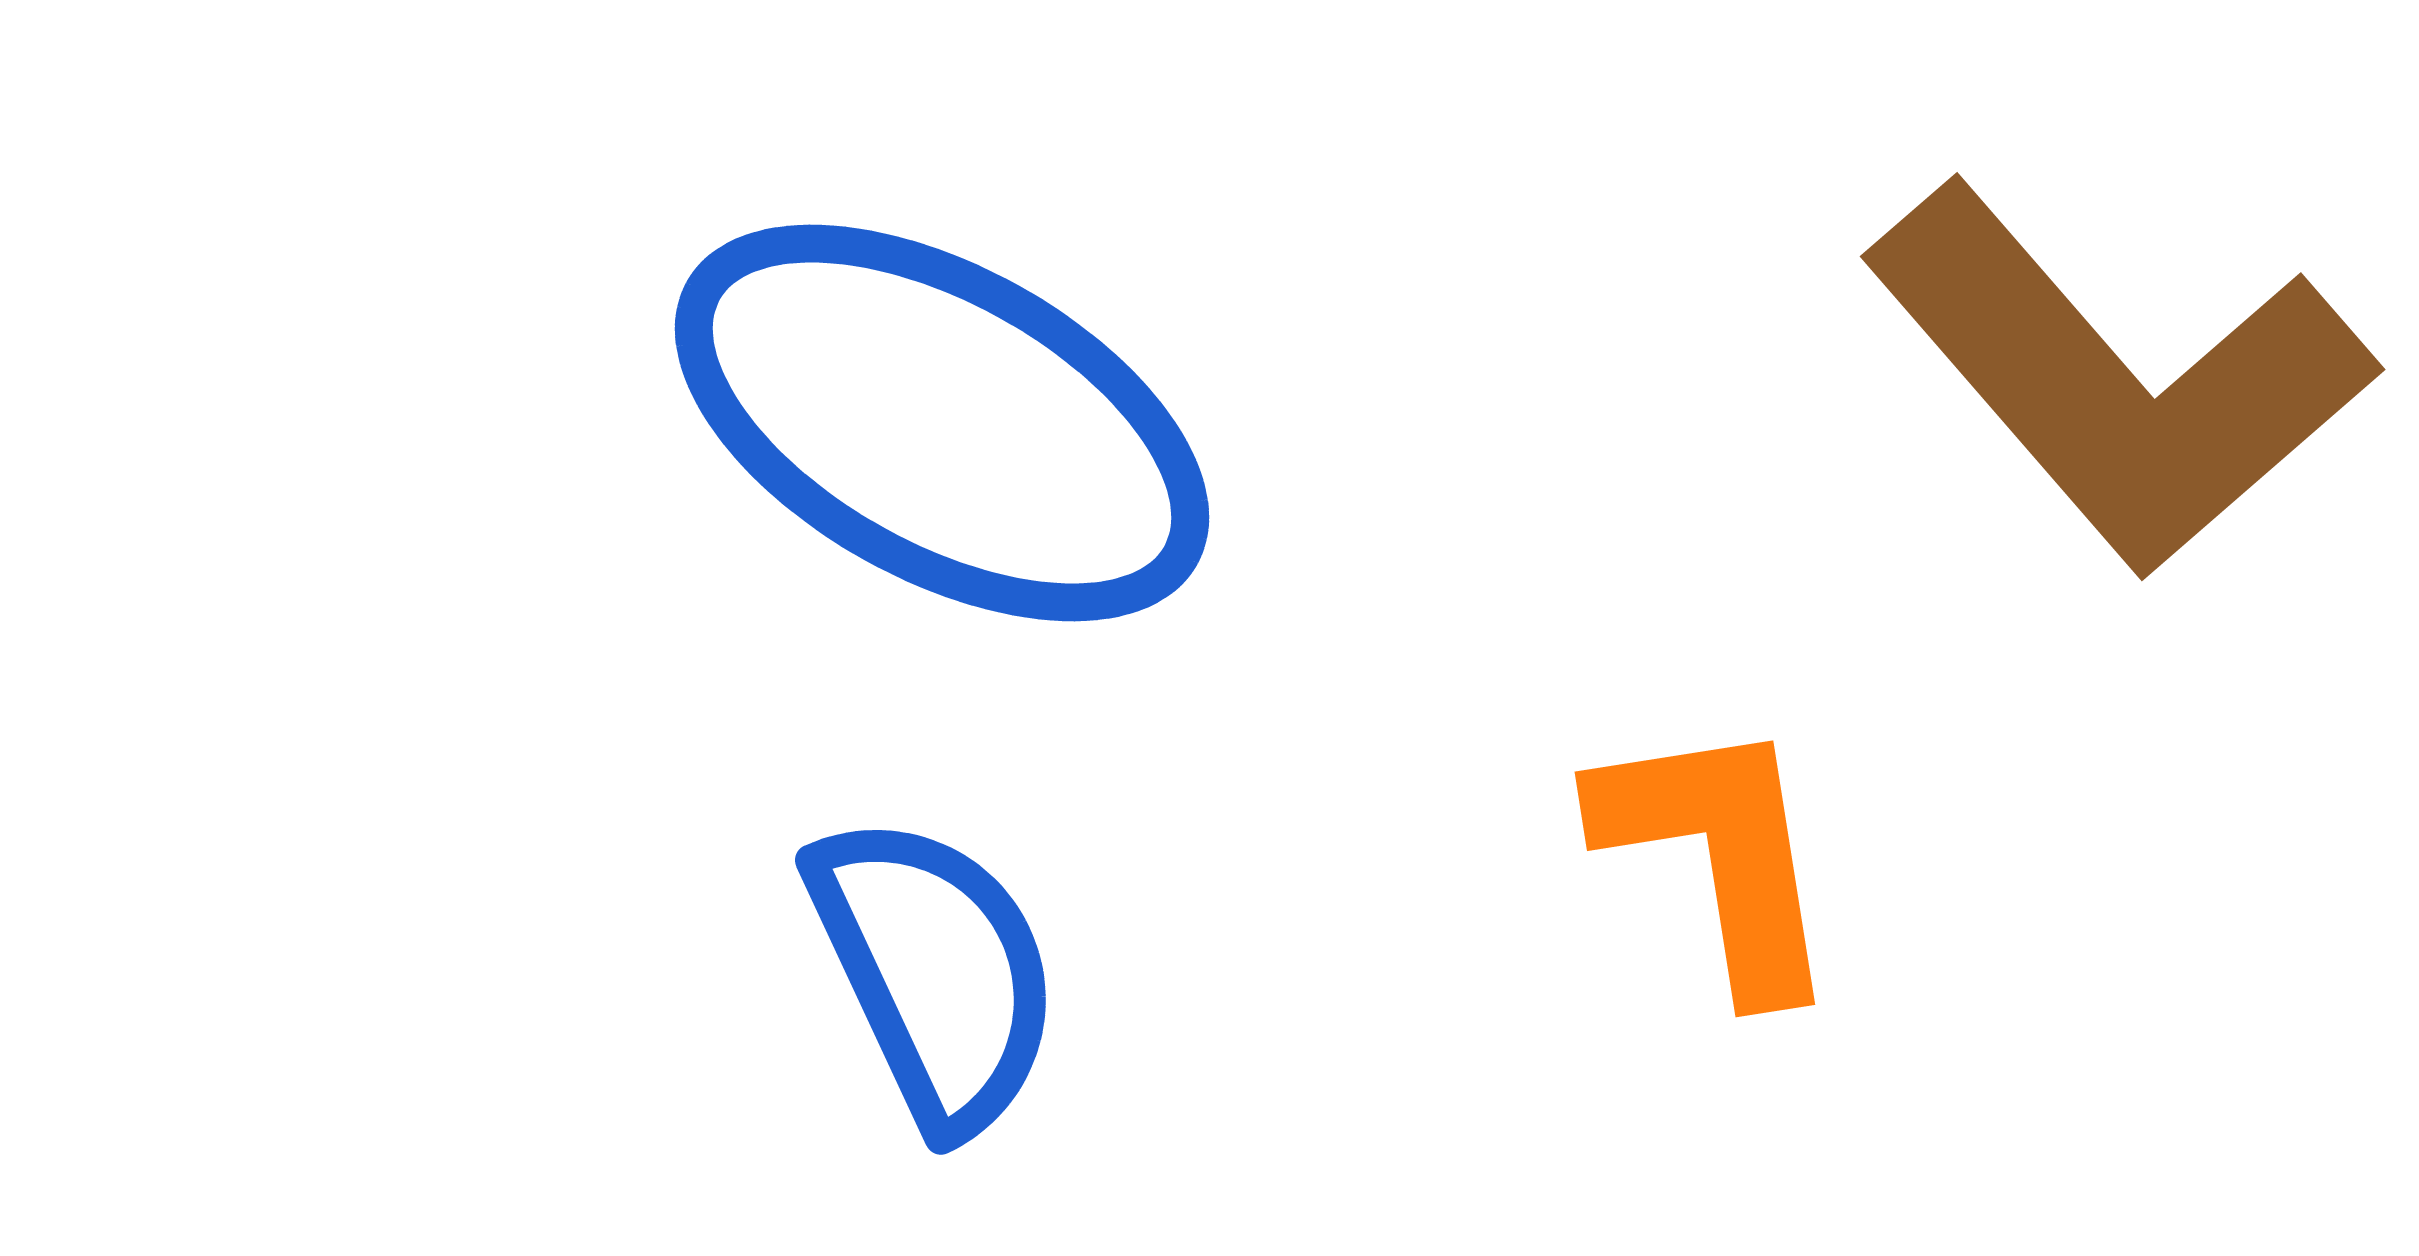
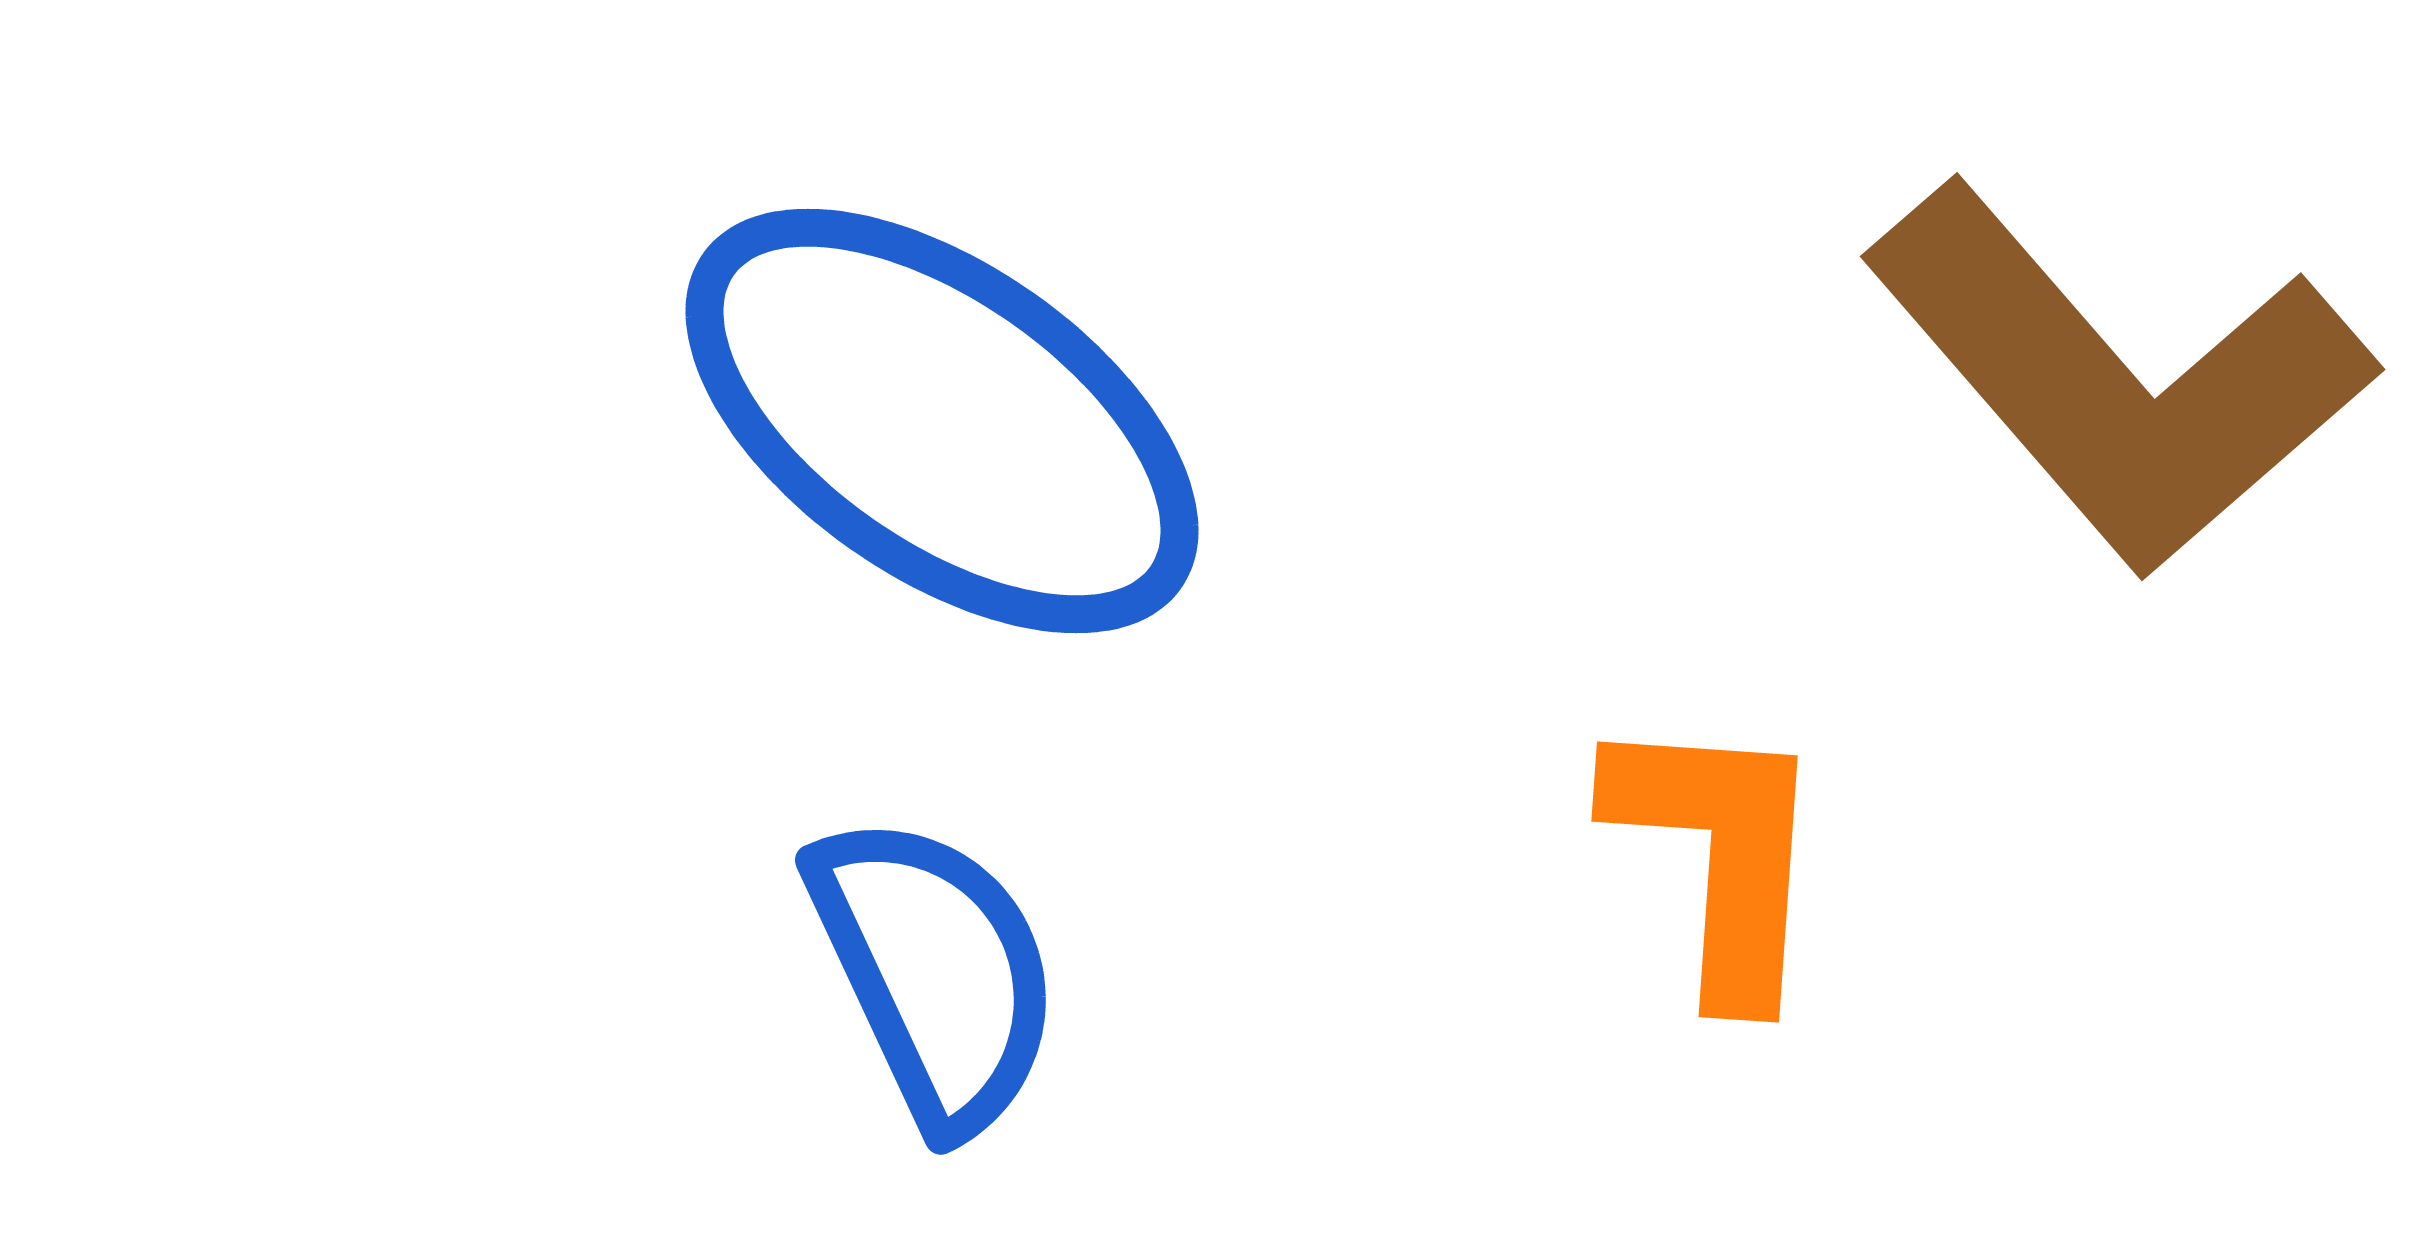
blue ellipse: moved 2 px up; rotated 6 degrees clockwise
orange L-shape: rotated 13 degrees clockwise
